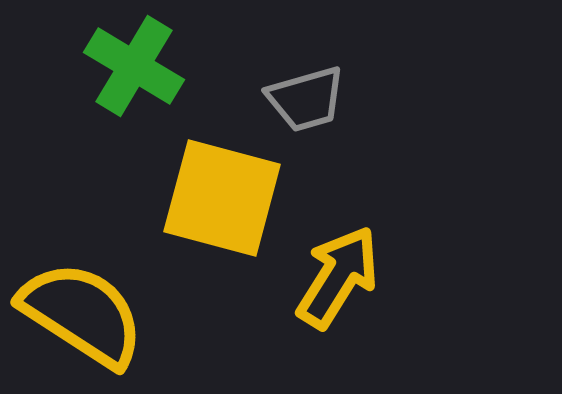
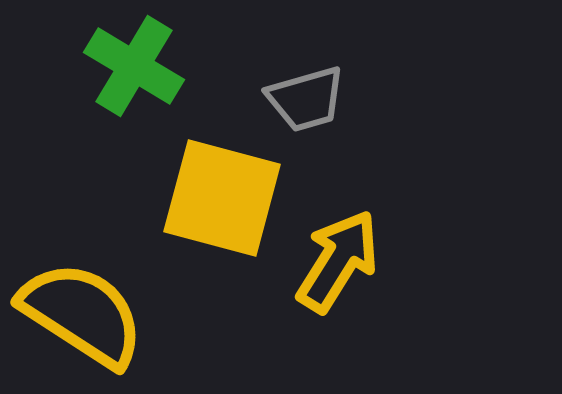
yellow arrow: moved 16 px up
